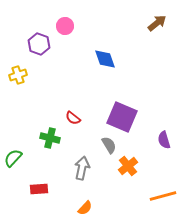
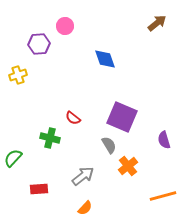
purple hexagon: rotated 25 degrees counterclockwise
gray arrow: moved 1 px right, 8 px down; rotated 40 degrees clockwise
